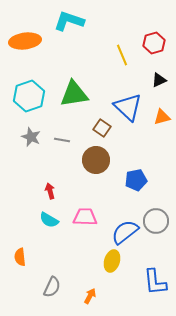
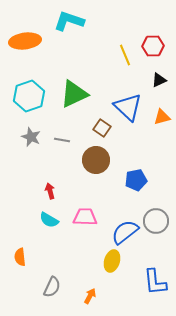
red hexagon: moved 1 px left, 3 px down; rotated 15 degrees clockwise
yellow line: moved 3 px right
green triangle: rotated 16 degrees counterclockwise
